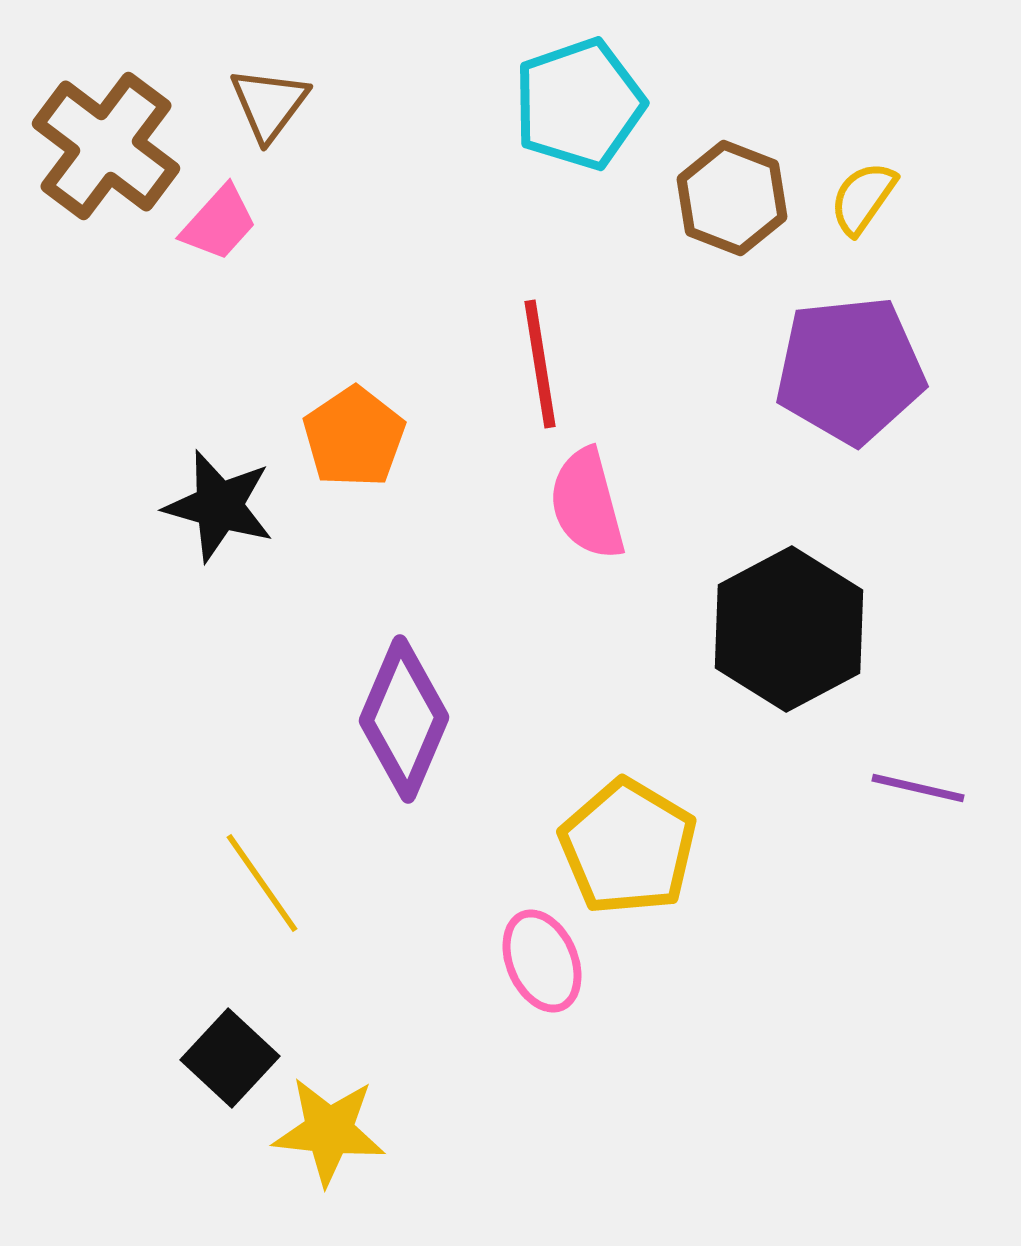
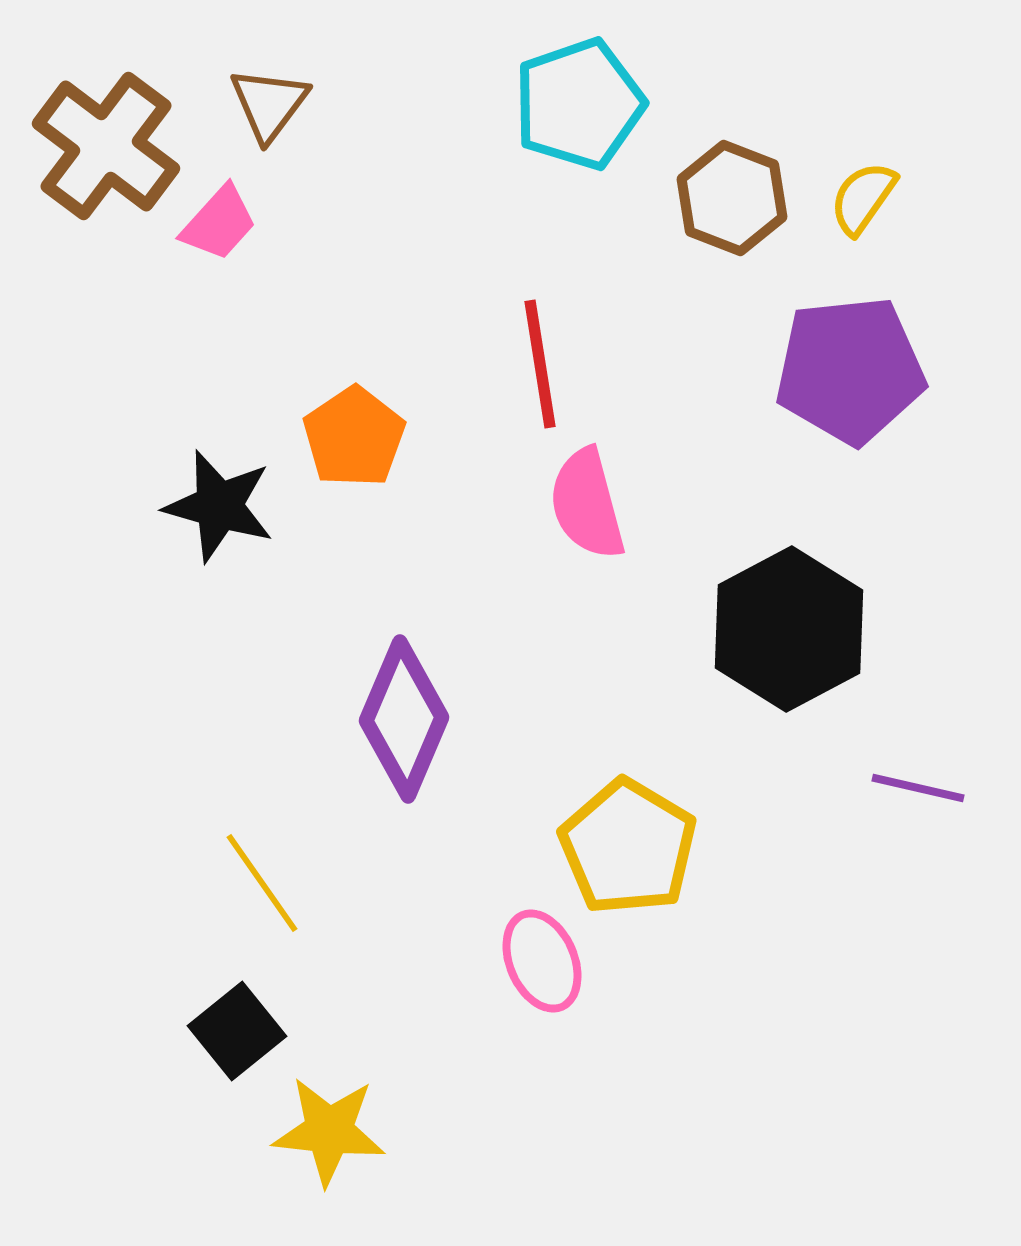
black square: moved 7 px right, 27 px up; rotated 8 degrees clockwise
